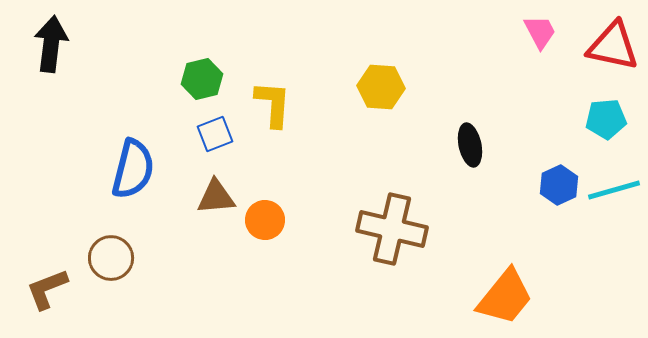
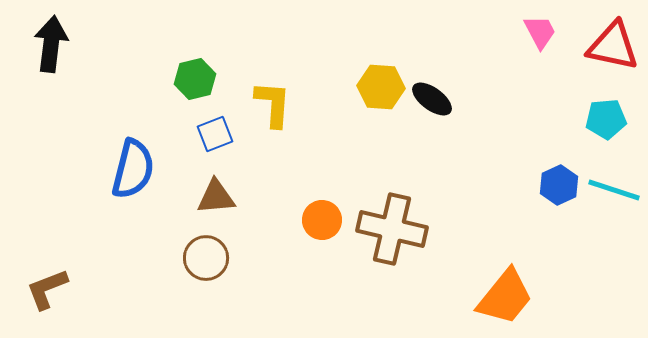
green hexagon: moved 7 px left
black ellipse: moved 38 px left, 46 px up; rotated 42 degrees counterclockwise
cyan line: rotated 34 degrees clockwise
orange circle: moved 57 px right
brown circle: moved 95 px right
